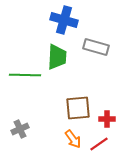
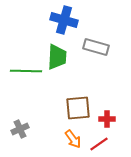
green line: moved 1 px right, 4 px up
